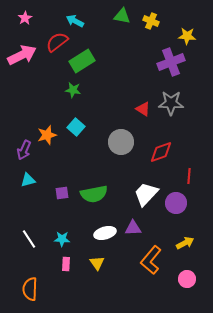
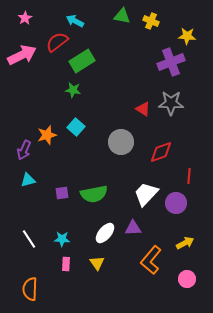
white ellipse: rotated 35 degrees counterclockwise
